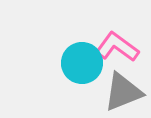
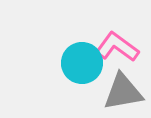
gray triangle: rotated 12 degrees clockwise
